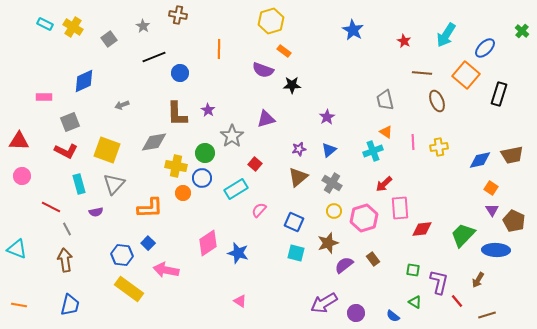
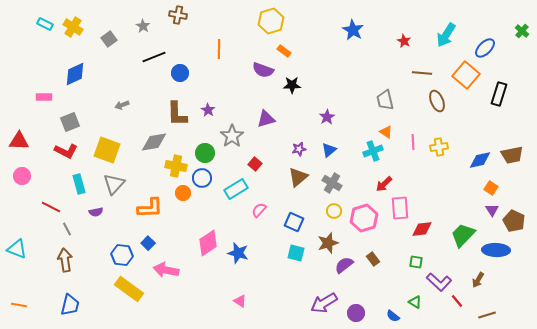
blue diamond at (84, 81): moved 9 px left, 7 px up
green square at (413, 270): moved 3 px right, 8 px up
purple L-shape at (439, 282): rotated 120 degrees clockwise
